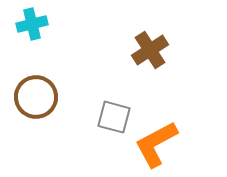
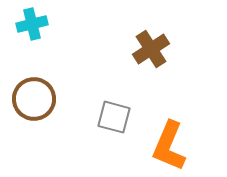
brown cross: moved 1 px right, 1 px up
brown circle: moved 2 px left, 2 px down
orange L-shape: moved 13 px right, 2 px down; rotated 39 degrees counterclockwise
